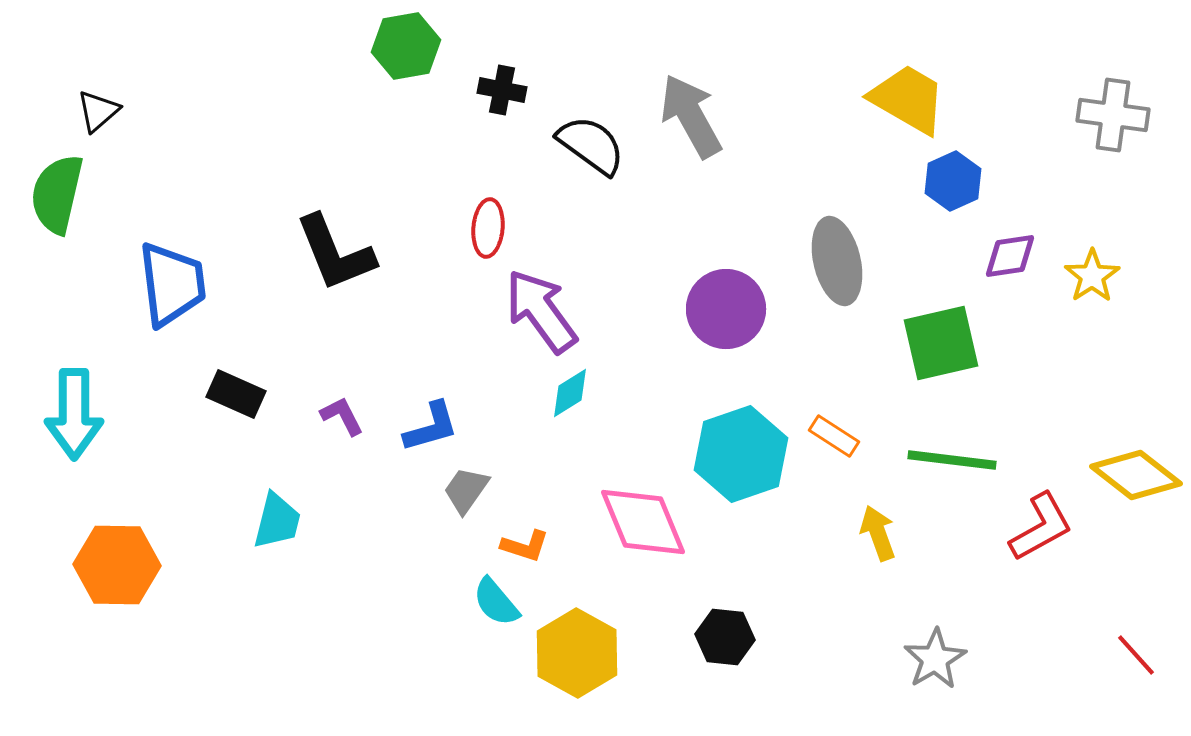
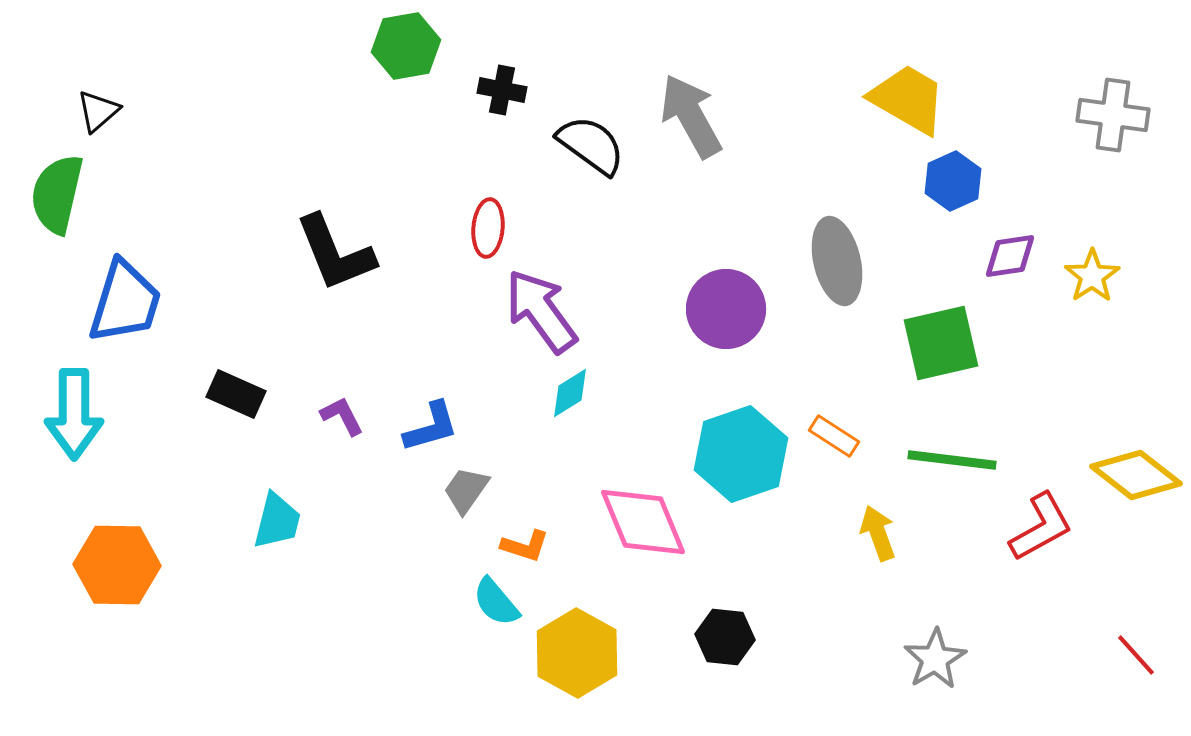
blue trapezoid: moved 47 px left, 18 px down; rotated 24 degrees clockwise
